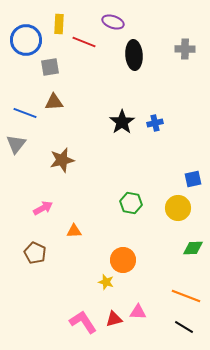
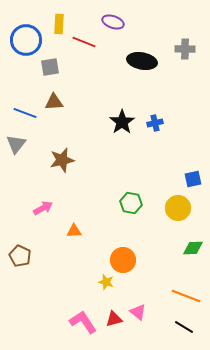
black ellipse: moved 8 px right, 6 px down; rotated 76 degrees counterclockwise
brown pentagon: moved 15 px left, 3 px down
pink triangle: rotated 36 degrees clockwise
